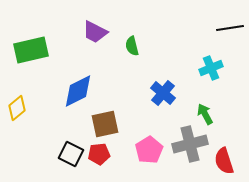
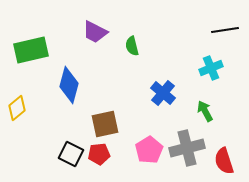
black line: moved 5 px left, 2 px down
blue diamond: moved 9 px left, 6 px up; rotated 48 degrees counterclockwise
green arrow: moved 3 px up
gray cross: moved 3 px left, 4 px down
